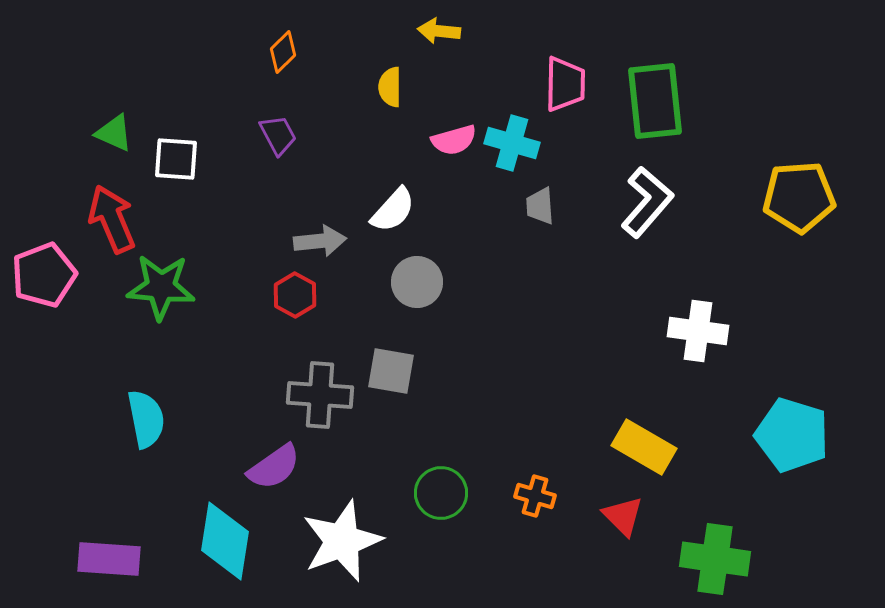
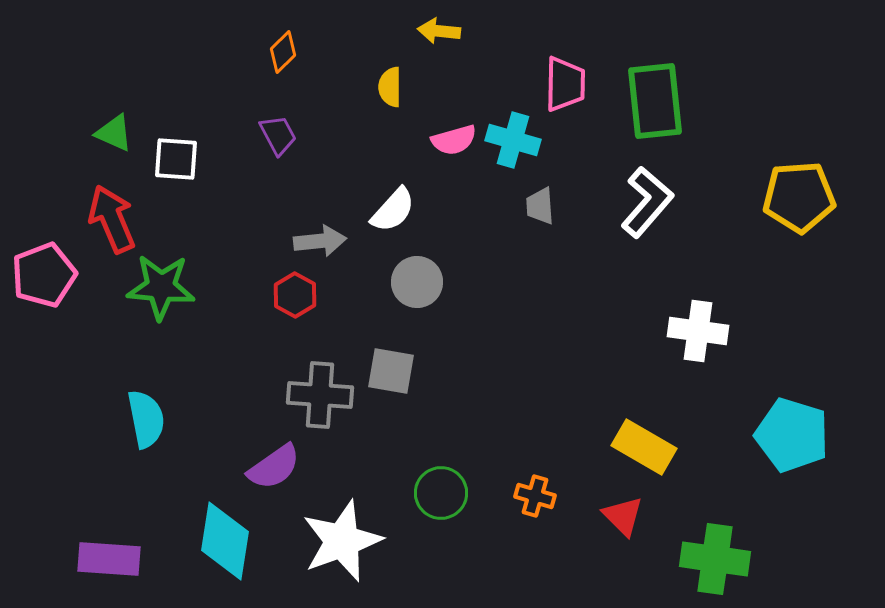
cyan cross: moved 1 px right, 3 px up
